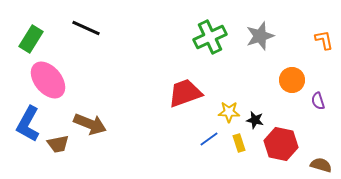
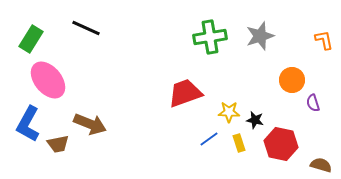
green cross: rotated 16 degrees clockwise
purple semicircle: moved 5 px left, 2 px down
